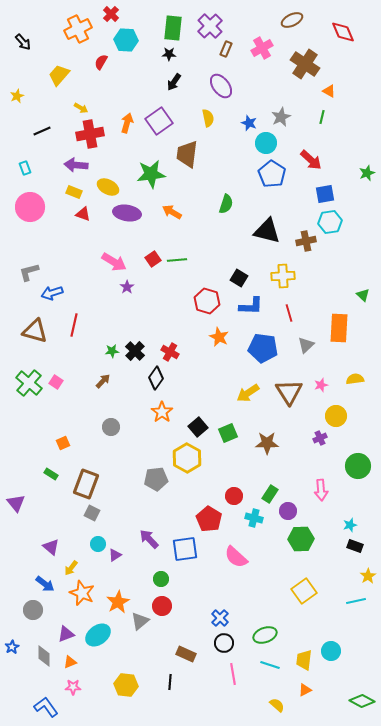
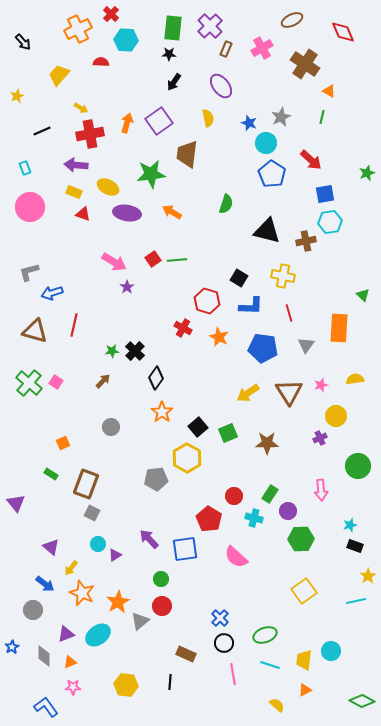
red semicircle at (101, 62): rotated 63 degrees clockwise
yellow cross at (283, 276): rotated 15 degrees clockwise
gray triangle at (306, 345): rotated 12 degrees counterclockwise
red cross at (170, 352): moved 13 px right, 24 px up
